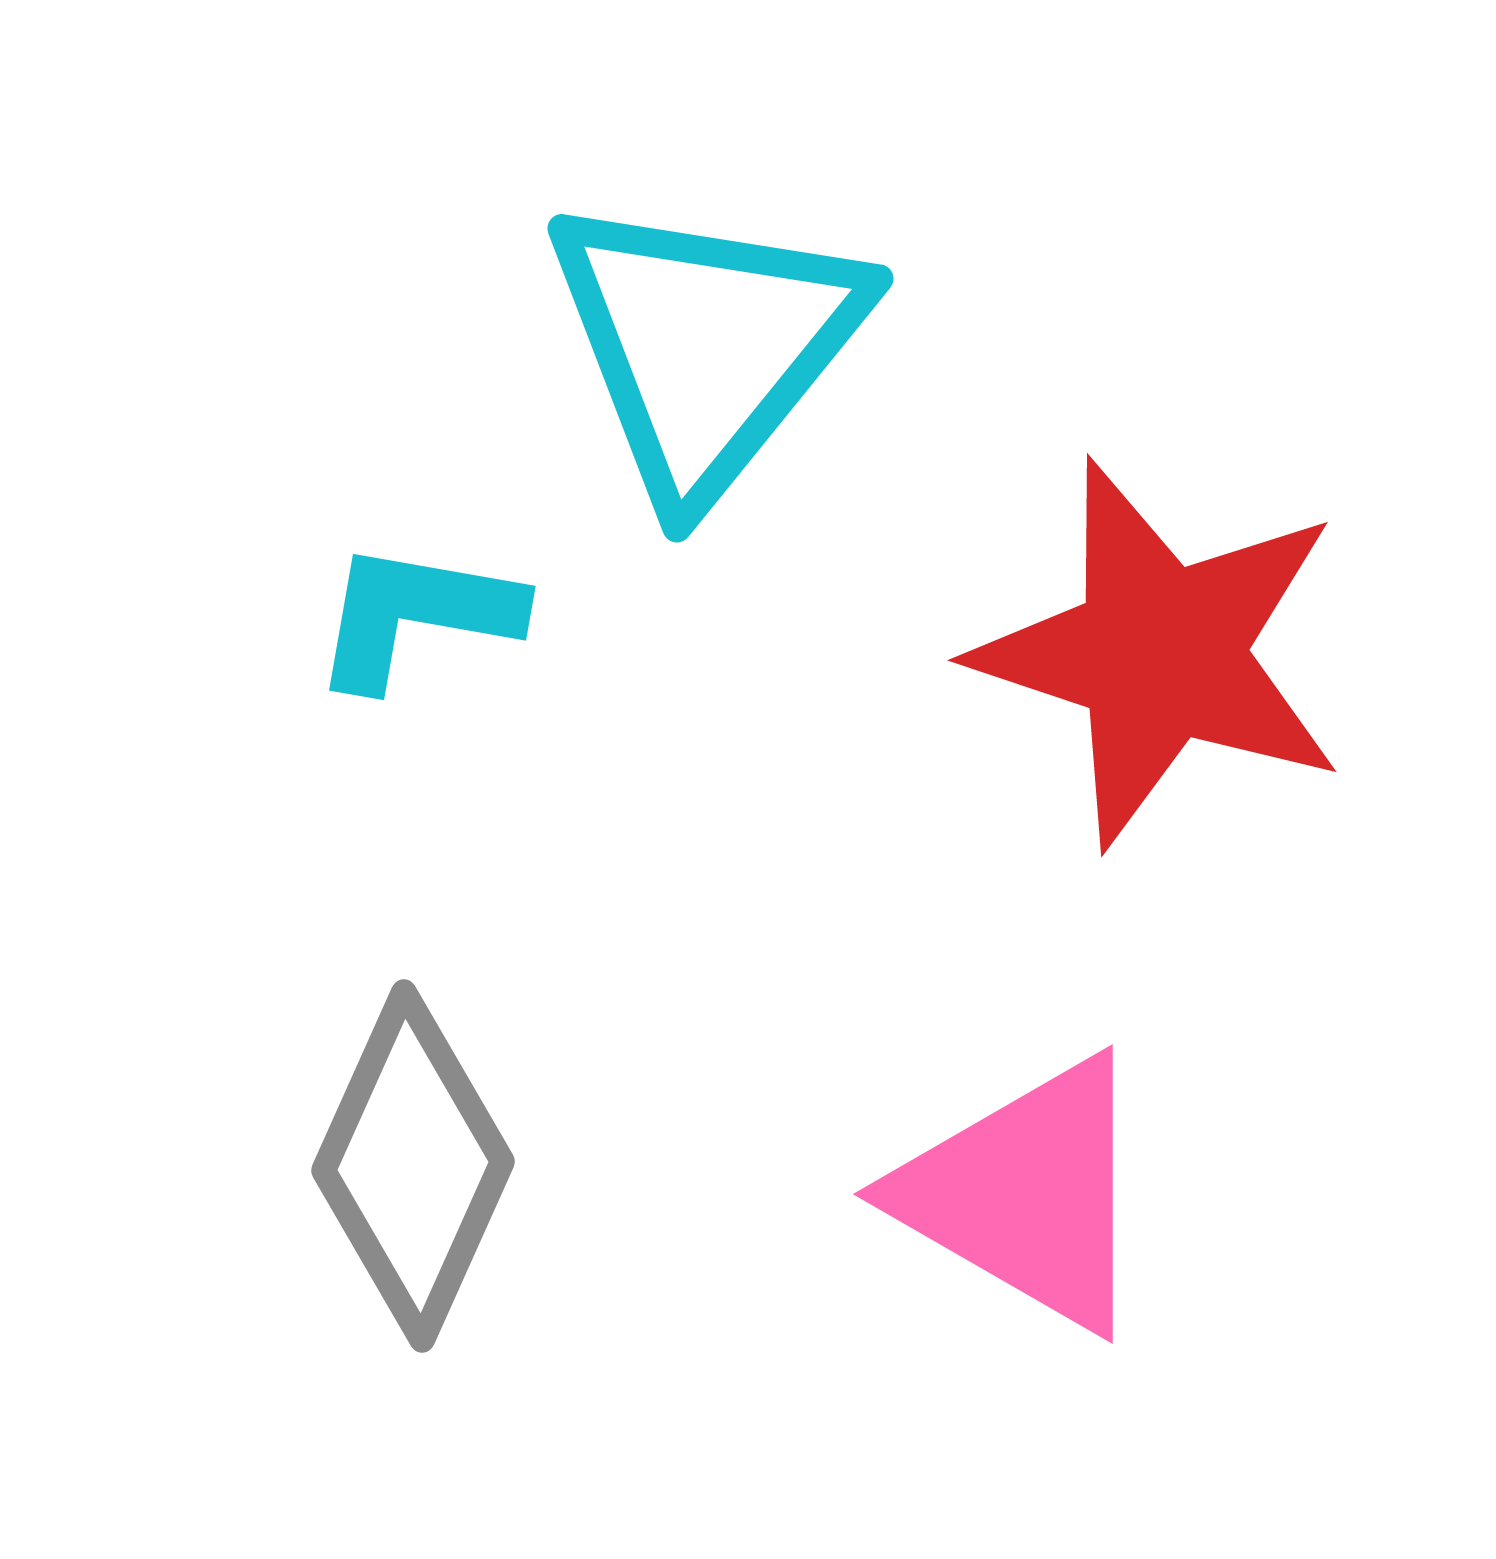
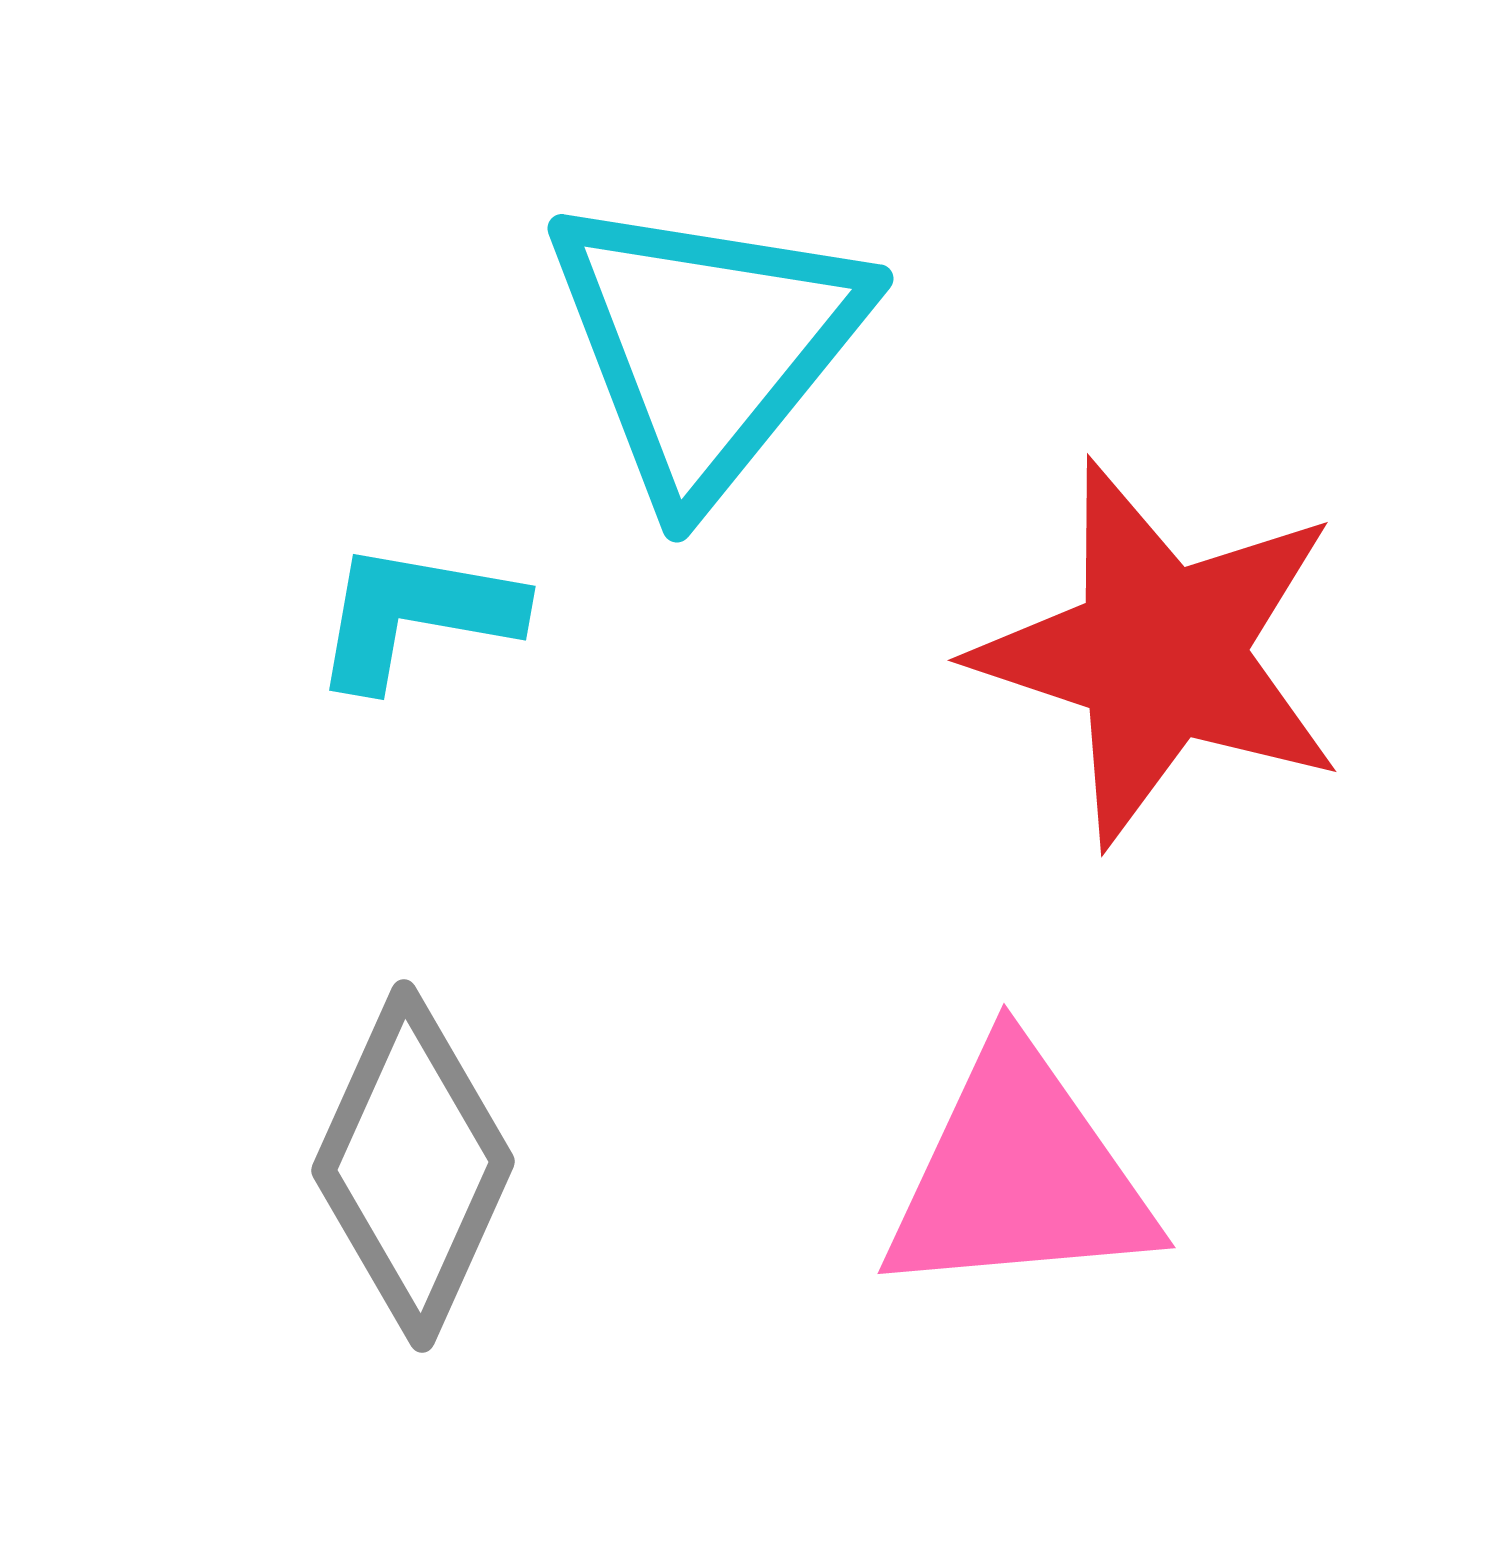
pink triangle: moved 7 px left, 19 px up; rotated 35 degrees counterclockwise
